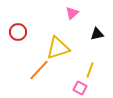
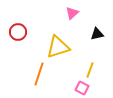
yellow triangle: moved 1 px up
orange line: moved 4 px down; rotated 25 degrees counterclockwise
pink square: moved 2 px right
